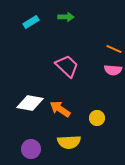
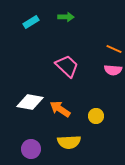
white diamond: moved 1 px up
yellow circle: moved 1 px left, 2 px up
